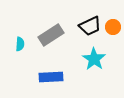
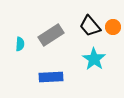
black trapezoid: rotated 75 degrees clockwise
